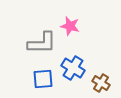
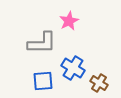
pink star: moved 1 px left, 5 px up; rotated 30 degrees clockwise
blue square: moved 2 px down
brown cross: moved 2 px left
